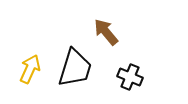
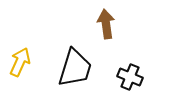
brown arrow: moved 8 px up; rotated 32 degrees clockwise
yellow arrow: moved 10 px left, 7 px up
